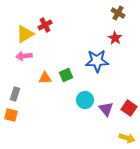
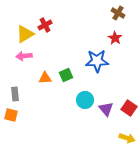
gray rectangle: rotated 24 degrees counterclockwise
